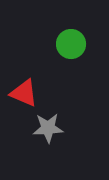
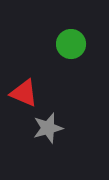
gray star: rotated 12 degrees counterclockwise
